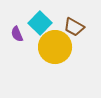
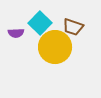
brown trapezoid: moved 1 px left; rotated 10 degrees counterclockwise
purple semicircle: moved 1 px left, 1 px up; rotated 70 degrees counterclockwise
